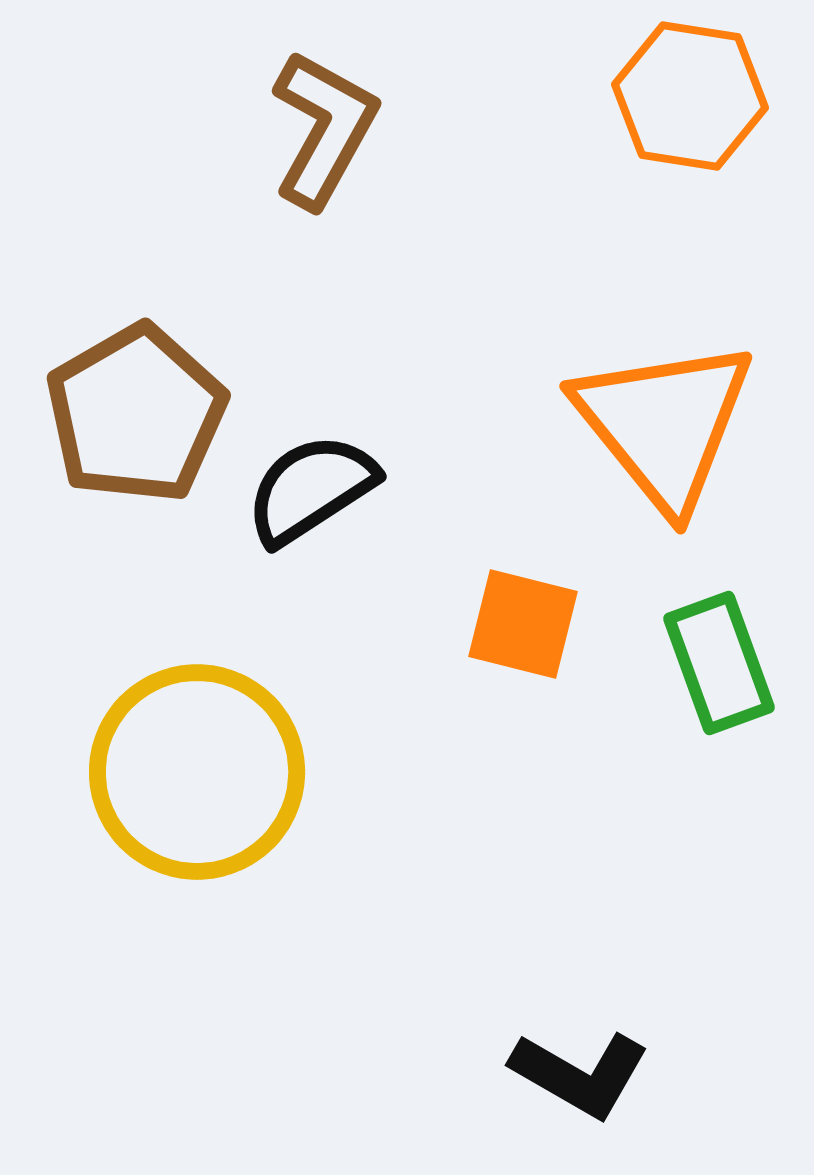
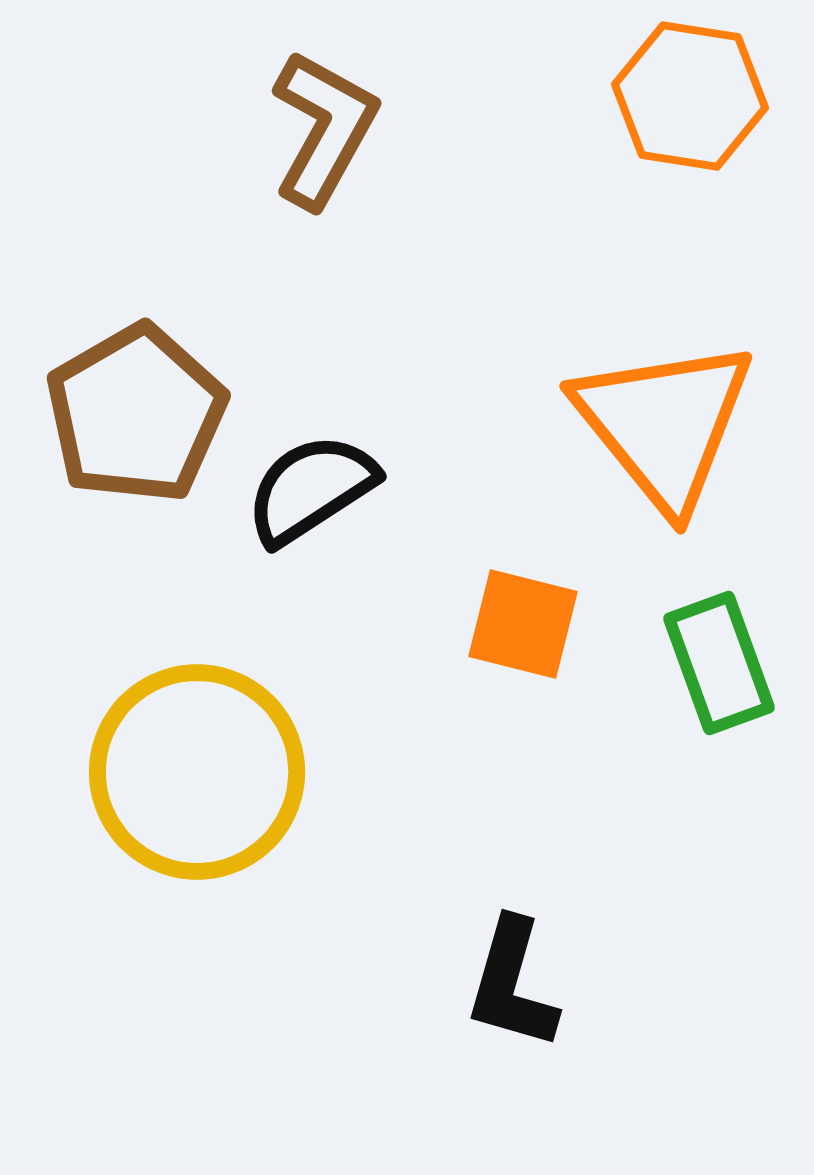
black L-shape: moved 68 px left, 90 px up; rotated 76 degrees clockwise
